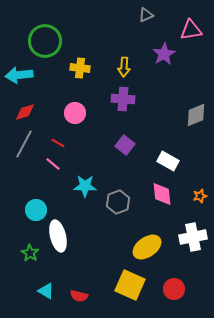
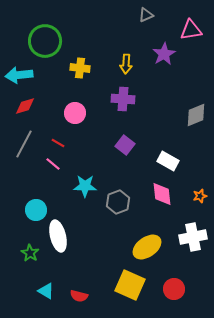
yellow arrow: moved 2 px right, 3 px up
red diamond: moved 6 px up
